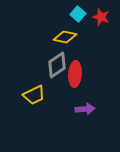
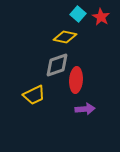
red star: rotated 12 degrees clockwise
gray diamond: rotated 16 degrees clockwise
red ellipse: moved 1 px right, 6 px down
